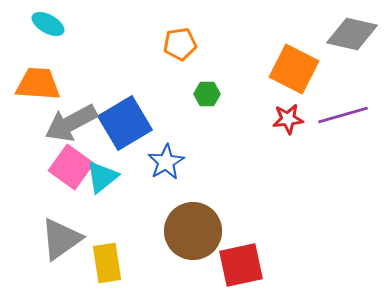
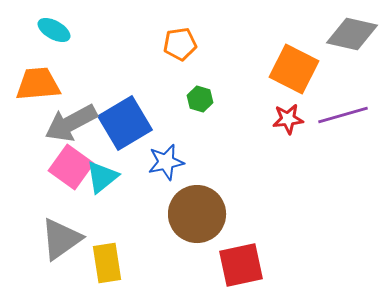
cyan ellipse: moved 6 px right, 6 px down
orange trapezoid: rotated 9 degrees counterclockwise
green hexagon: moved 7 px left, 5 px down; rotated 15 degrees clockwise
blue star: rotated 18 degrees clockwise
brown circle: moved 4 px right, 17 px up
